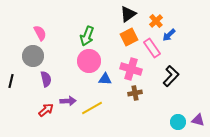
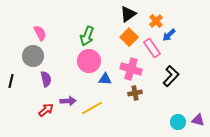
orange square: rotated 18 degrees counterclockwise
